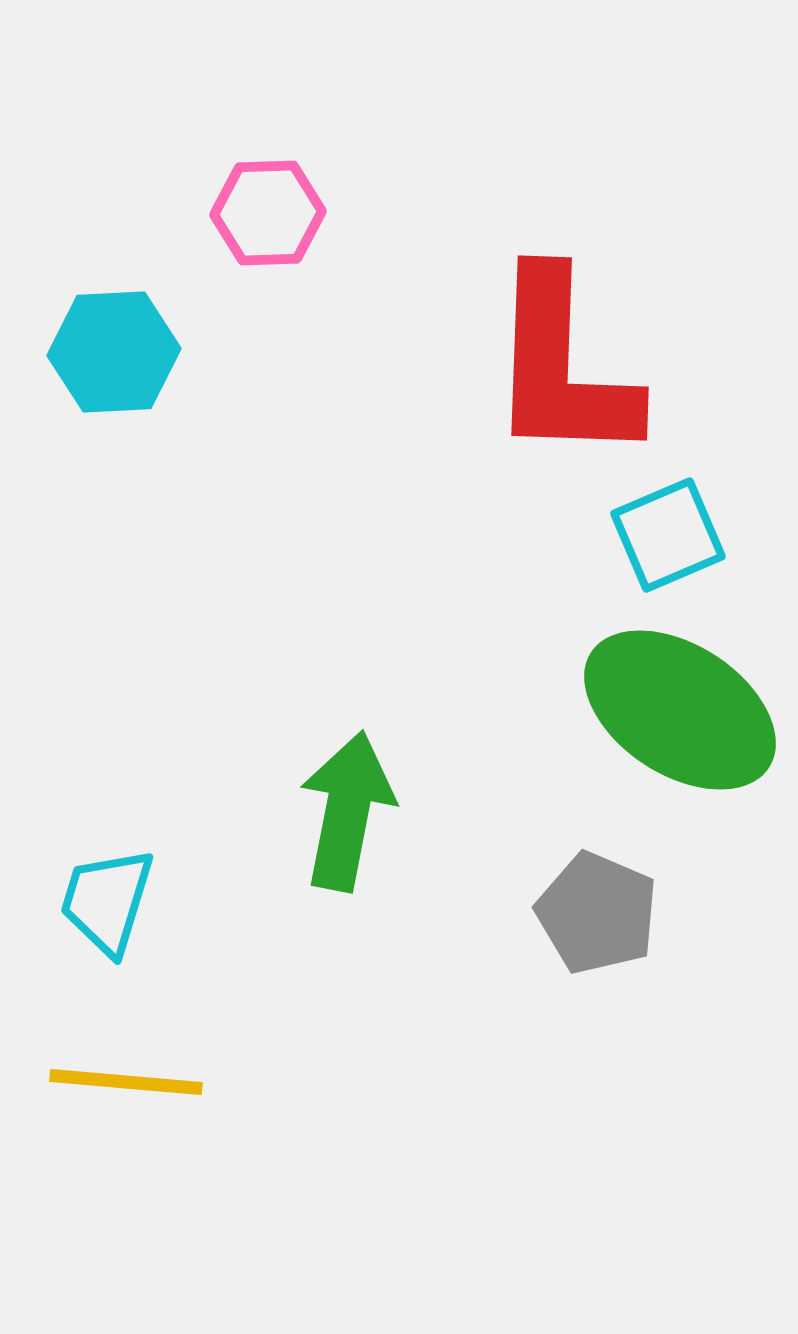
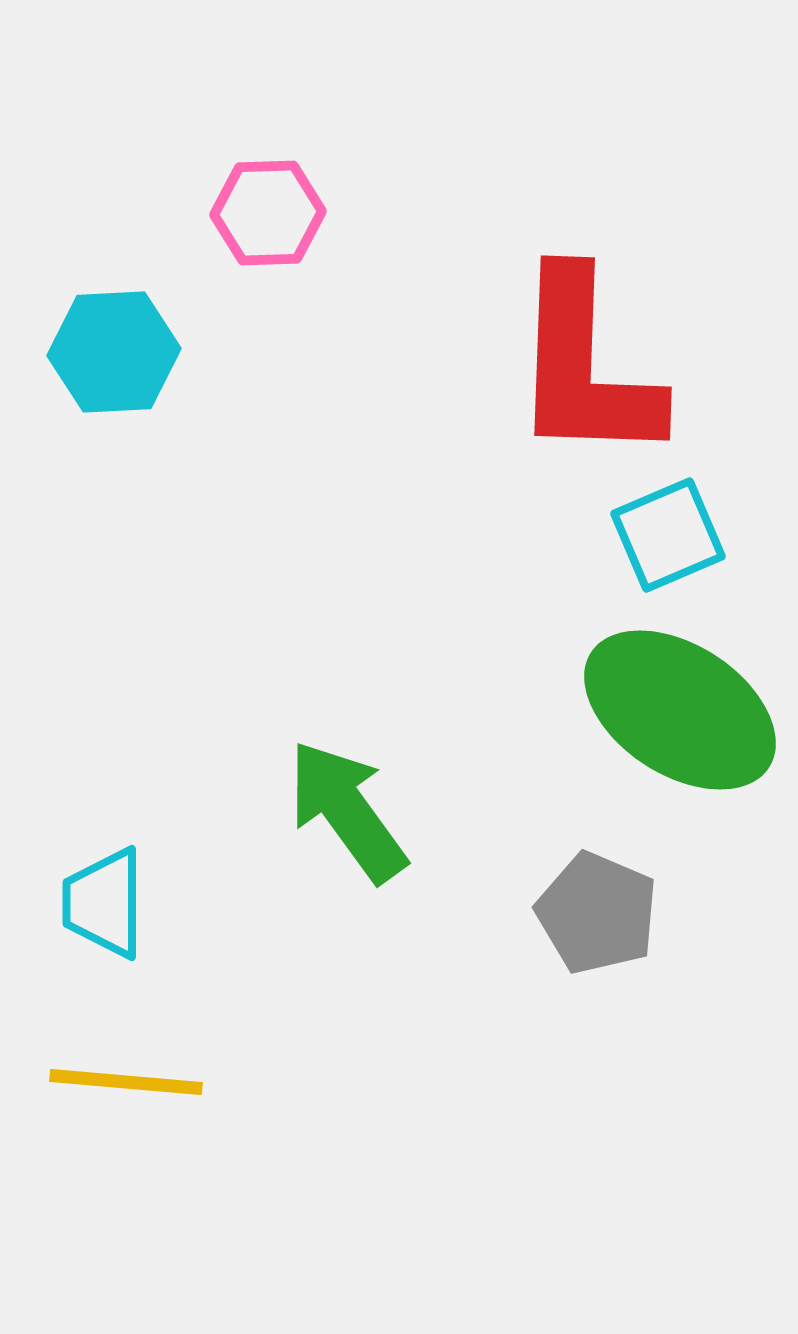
red L-shape: moved 23 px right
green arrow: rotated 47 degrees counterclockwise
cyan trapezoid: moved 3 px left, 2 px down; rotated 17 degrees counterclockwise
